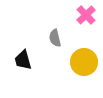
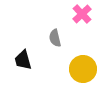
pink cross: moved 4 px left, 1 px up
yellow circle: moved 1 px left, 7 px down
